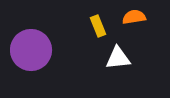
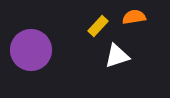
yellow rectangle: rotated 65 degrees clockwise
white triangle: moved 1 px left, 2 px up; rotated 12 degrees counterclockwise
